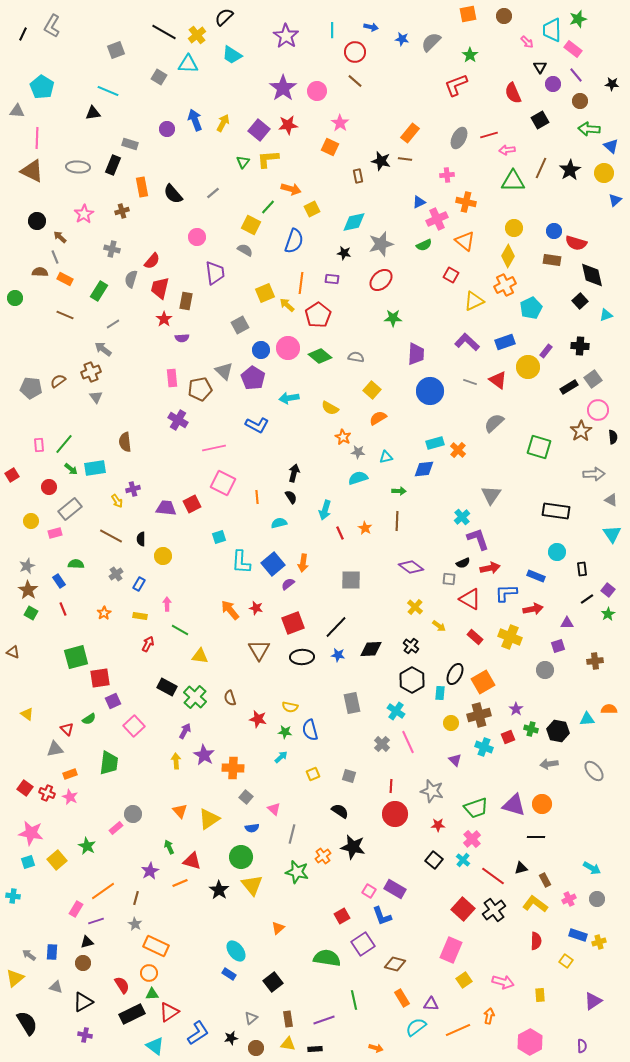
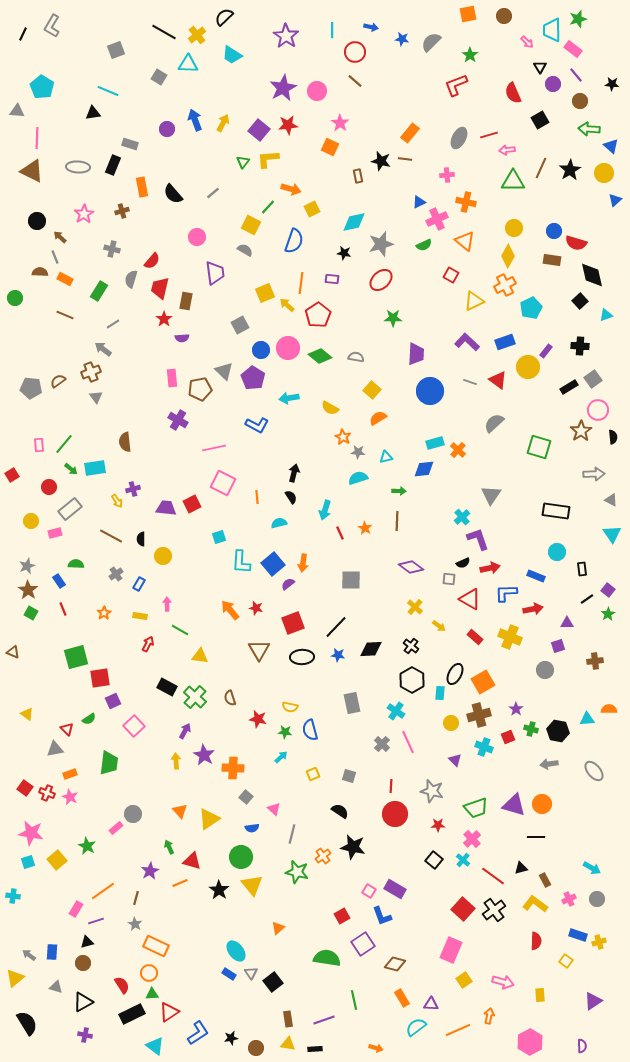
purple star at (283, 88): rotated 8 degrees clockwise
gray triangle at (251, 1018): moved 45 px up; rotated 24 degrees counterclockwise
